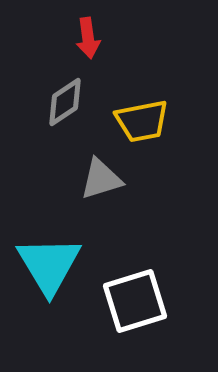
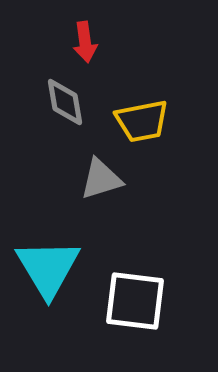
red arrow: moved 3 px left, 4 px down
gray diamond: rotated 66 degrees counterclockwise
cyan triangle: moved 1 px left, 3 px down
white square: rotated 24 degrees clockwise
